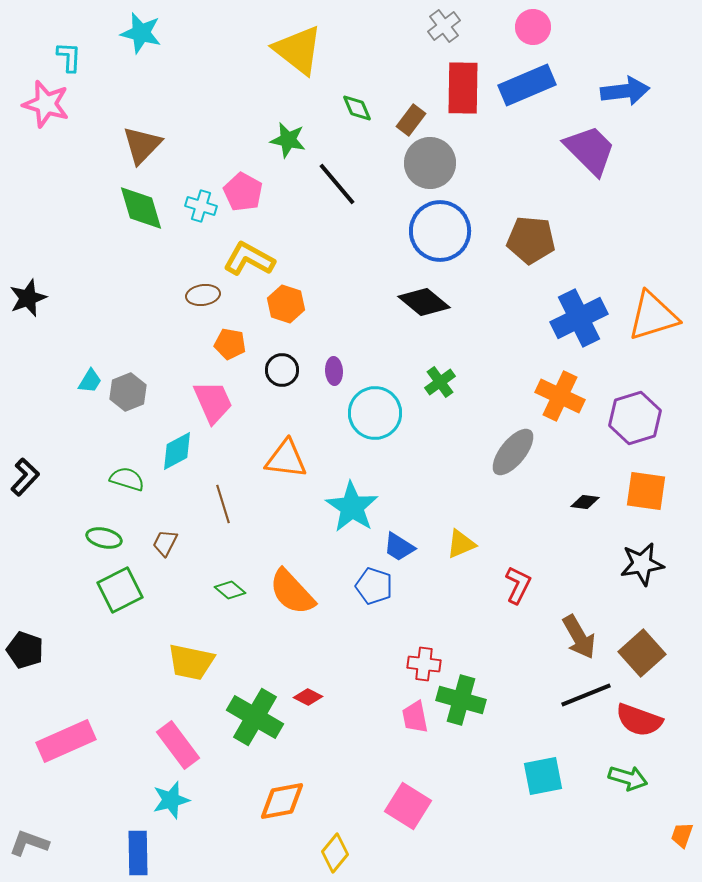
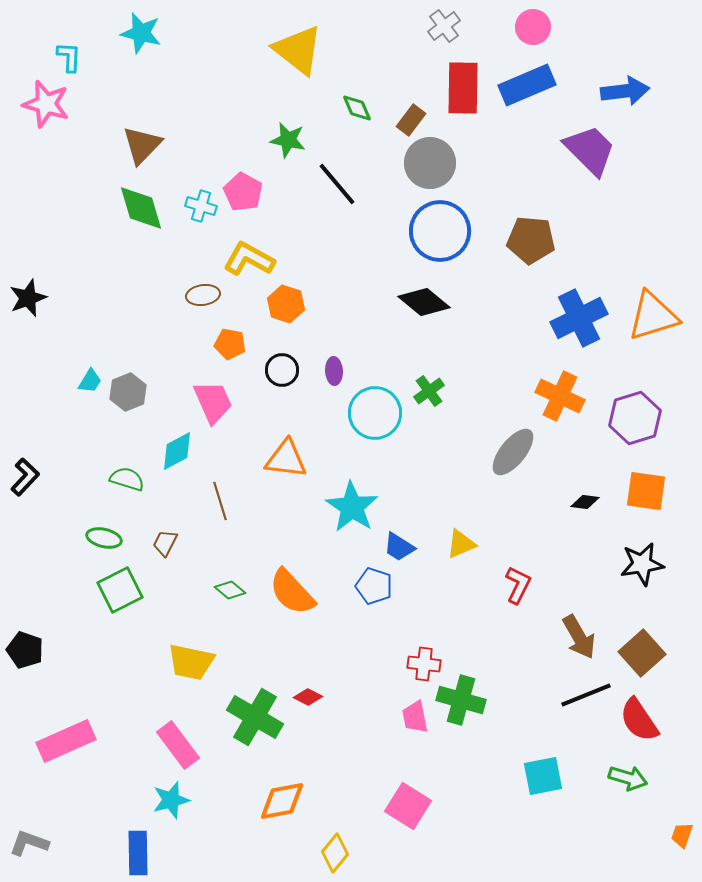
green cross at (440, 382): moved 11 px left, 9 px down
brown line at (223, 504): moved 3 px left, 3 px up
red semicircle at (639, 720): rotated 36 degrees clockwise
